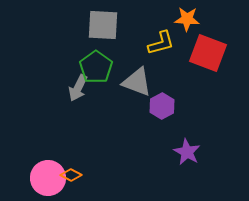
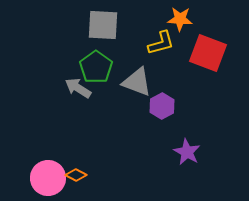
orange star: moved 7 px left
gray arrow: rotated 96 degrees clockwise
orange diamond: moved 5 px right
